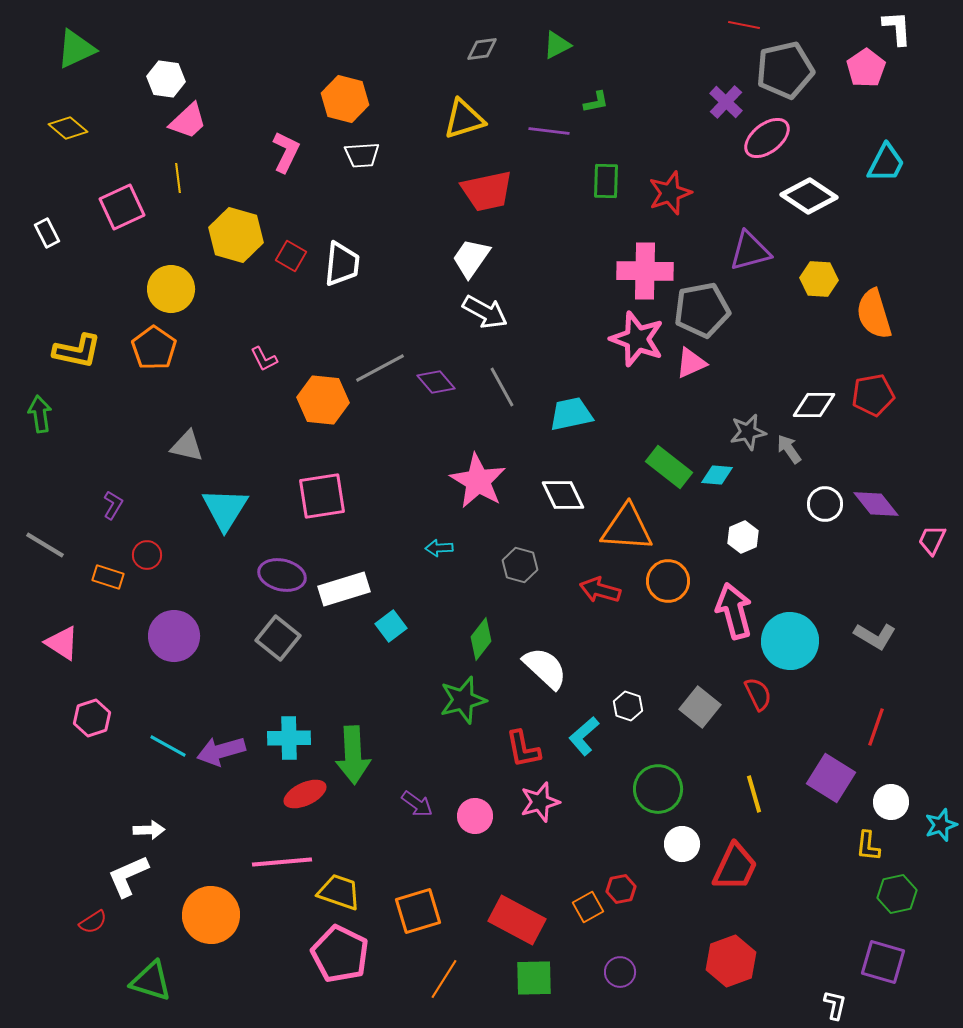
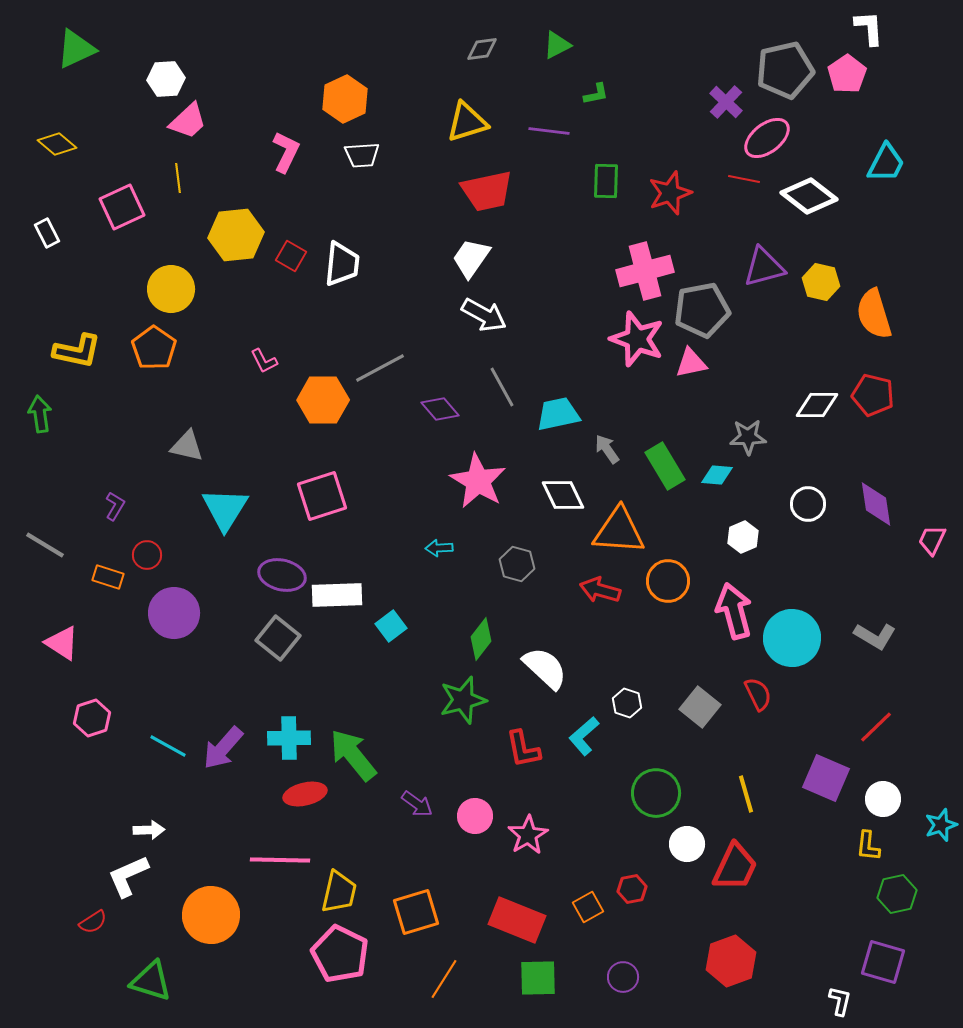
red line at (744, 25): moved 154 px down
white L-shape at (897, 28): moved 28 px left
pink pentagon at (866, 68): moved 19 px left, 6 px down
white hexagon at (166, 79): rotated 12 degrees counterclockwise
orange hexagon at (345, 99): rotated 21 degrees clockwise
green L-shape at (596, 102): moved 8 px up
yellow triangle at (464, 119): moved 3 px right, 3 px down
yellow diamond at (68, 128): moved 11 px left, 16 px down
white diamond at (809, 196): rotated 4 degrees clockwise
yellow hexagon at (236, 235): rotated 22 degrees counterclockwise
purple triangle at (750, 251): moved 14 px right, 16 px down
pink cross at (645, 271): rotated 16 degrees counterclockwise
yellow hexagon at (819, 279): moved 2 px right, 3 px down; rotated 9 degrees clockwise
white arrow at (485, 312): moved 1 px left, 3 px down
pink L-shape at (264, 359): moved 2 px down
pink triangle at (691, 363): rotated 12 degrees clockwise
purple diamond at (436, 382): moved 4 px right, 27 px down
red pentagon at (873, 395): rotated 24 degrees clockwise
orange hexagon at (323, 400): rotated 6 degrees counterclockwise
white diamond at (814, 405): moved 3 px right
cyan trapezoid at (571, 414): moved 13 px left
gray star at (748, 432): moved 5 px down; rotated 9 degrees clockwise
gray arrow at (789, 449): moved 182 px left
green rectangle at (669, 467): moved 4 px left, 1 px up; rotated 21 degrees clockwise
pink square at (322, 496): rotated 9 degrees counterclockwise
white circle at (825, 504): moved 17 px left
purple diamond at (876, 504): rotated 30 degrees clockwise
purple L-shape at (113, 505): moved 2 px right, 1 px down
orange triangle at (627, 528): moved 8 px left, 3 px down
gray hexagon at (520, 565): moved 3 px left, 1 px up
white rectangle at (344, 589): moved 7 px left, 6 px down; rotated 15 degrees clockwise
purple circle at (174, 636): moved 23 px up
cyan circle at (790, 641): moved 2 px right, 3 px up
white hexagon at (628, 706): moved 1 px left, 3 px up
red line at (876, 727): rotated 27 degrees clockwise
purple arrow at (221, 751): moved 2 px right, 3 px up; rotated 33 degrees counterclockwise
green arrow at (353, 755): rotated 144 degrees clockwise
purple square at (831, 778): moved 5 px left; rotated 9 degrees counterclockwise
green circle at (658, 789): moved 2 px left, 4 px down
red ellipse at (305, 794): rotated 12 degrees clockwise
yellow line at (754, 794): moved 8 px left
pink star at (540, 802): moved 12 px left, 33 px down; rotated 15 degrees counterclockwise
white circle at (891, 802): moved 8 px left, 3 px up
white circle at (682, 844): moved 5 px right
pink line at (282, 862): moved 2 px left, 2 px up; rotated 6 degrees clockwise
red hexagon at (621, 889): moved 11 px right
yellow trapezoid at (339, 892): rotated 84 degrees clockwise
orange square at (418, 911): moved 2 px left, 1 px down
red rectangle at (517, 920): rotated 6 degrees counterclockwise
purple circle at (620, 972): moved 3 px right, 5 px down
green square at (534, 978): moved 4 px right
white L-shape at (835, 1005): moved 5 px right, 4 px up
